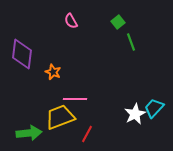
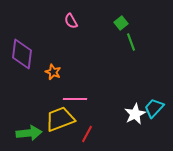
green square: moved 3 px right, 1 px down
yellow trapezoid: moved 2 px down
